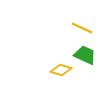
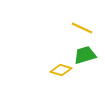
green trapezoid: rotated 40 degrees counterclockwise
